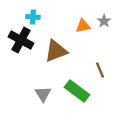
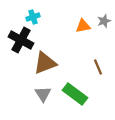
cyan cross: rotated 24 degrees counterclockwise
gray star: rotated 16 degrees clockwise
brown triangle: moved 11 px left, 12 px down
brown line: moved 2 px left, 3 px up
green rectangle: moved 2 px left, 3 px down
